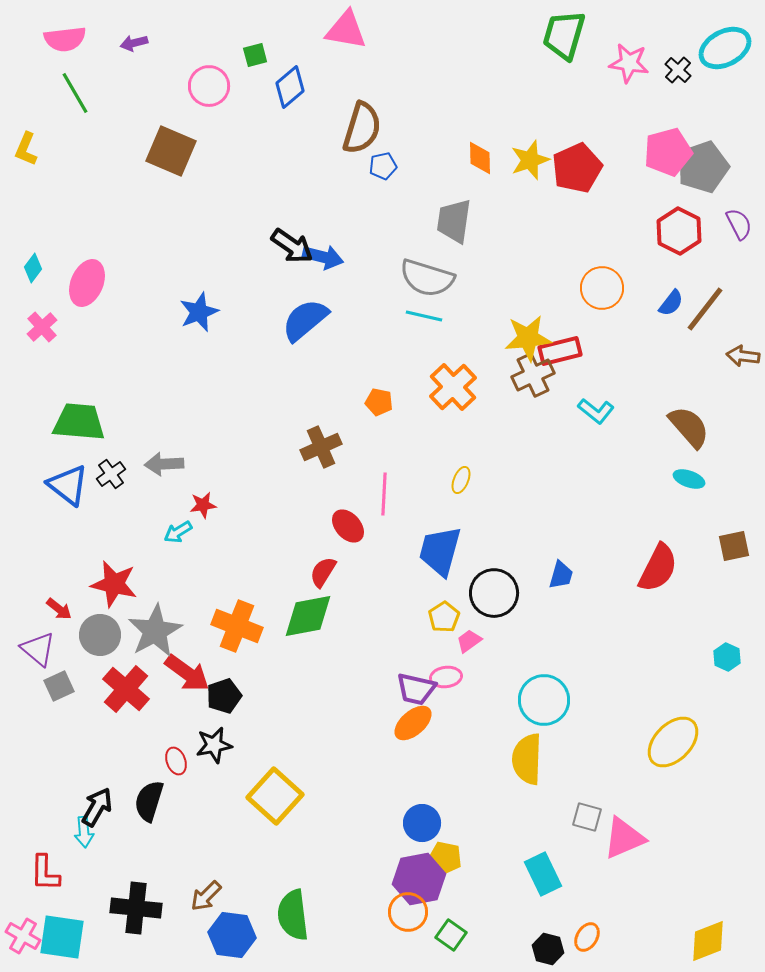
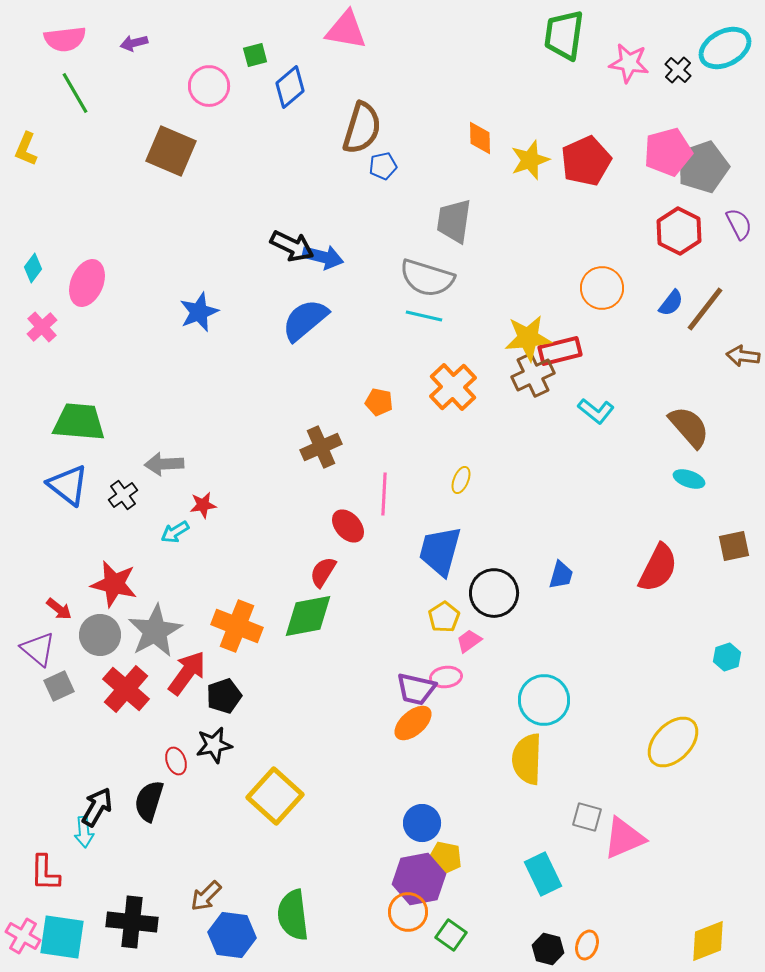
green trapezoid at (564, 35): rotated 8 degrees counterclockwise
orange diamond at (480, 158): moved 20 px up
red pentagon at (577, 168): moved 9 px right, 7 px up
black arrow at (292, 246): rotated 9 degrees counterclockwise
black cross at (111, 474): moved 12 px right, 21 px down
cyan arrow at (178, 532): moved 3 px left
cyan hexagon at (727, 657): rotated 16 degrees clockwise
red arrow at (187, 673): rotated 90 degrees counterclockwise
black cross at (136, 908): moved 4 px left, 14 px down
orange ellipse at (587, 937): moved 8 px down; rotated 12 degrees counterclockwise
